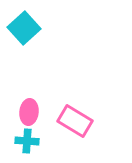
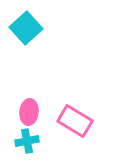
cyan square: moved 2 px right
cyan cross: rotated 15 degrees counterclockwise
